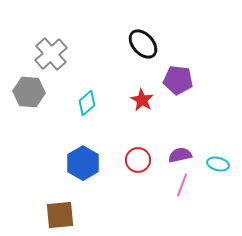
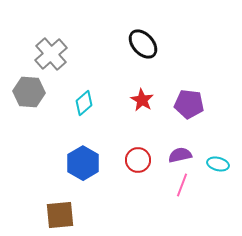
purple pentagon: moved 11 px right, 24 px down
cyan diamond: moved 3 px left
